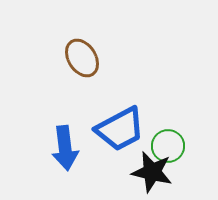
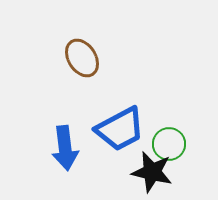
green circle: moved 1 px right, 2 px up
